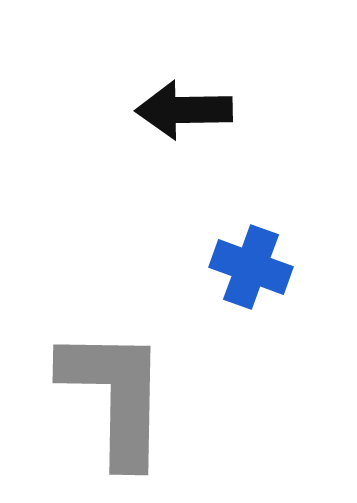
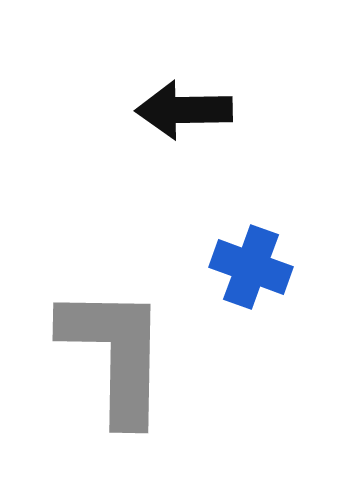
gray L-shape: moved 42 px up
